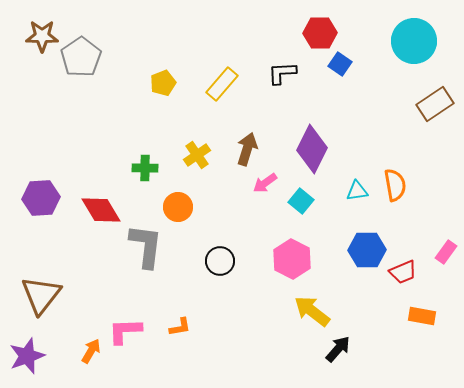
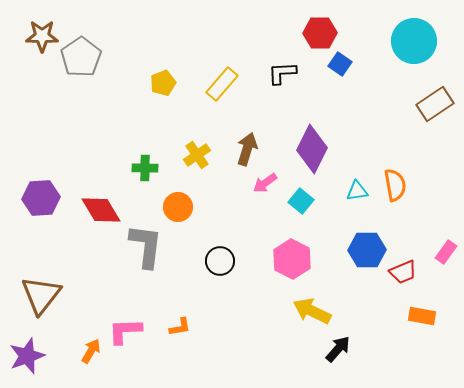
yellow arrow: rotated 12 degrees counterclockwise
